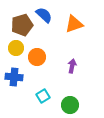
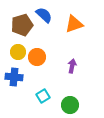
yellow circle: moved 2 px right, 4 px down
